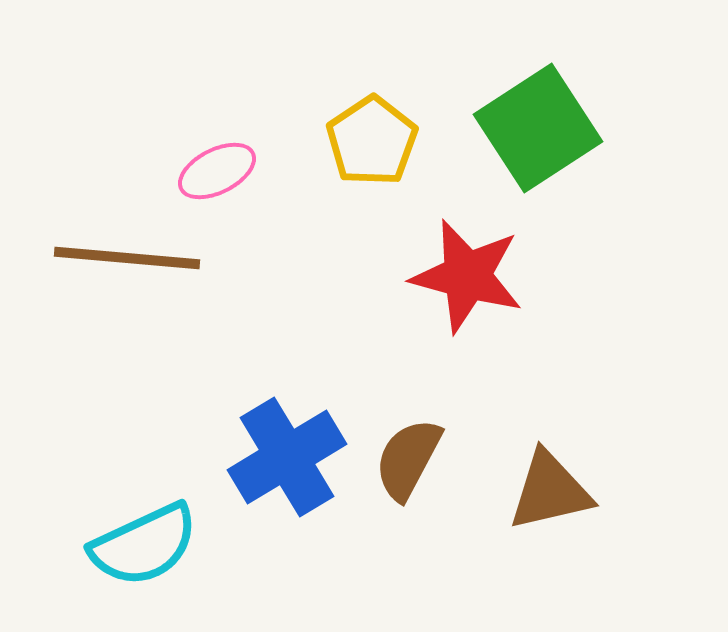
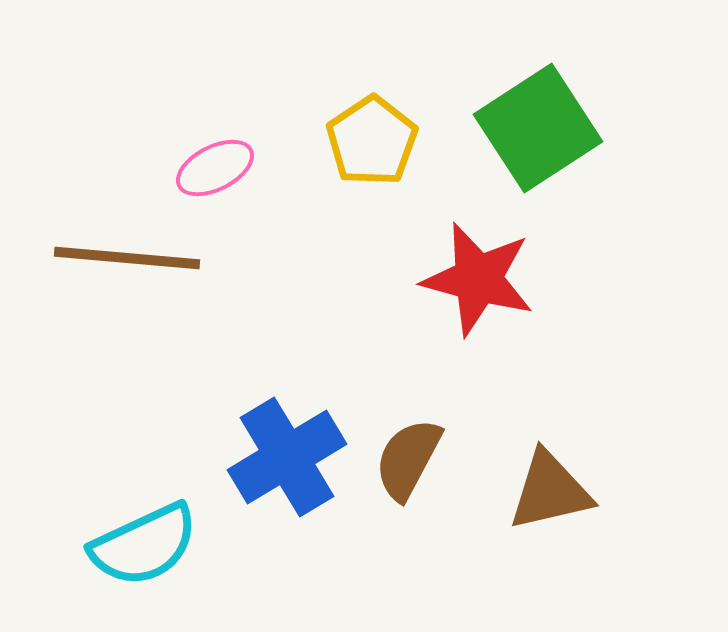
pink ellipse: moved 2 px left, 3 px up
red star: moved 11 px right, 3 px down
